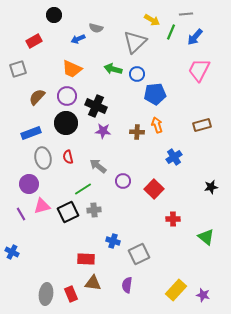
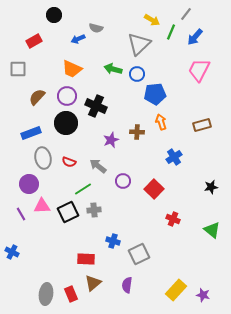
gray line at (186, 14): rotated 48 degrees counterclockwise
gray triangle at (135, 42): moved 4 px right, 2 px down
gray square at (18, 69): rotated 18 degrees clockwise
orange arrow at (157, 125): moved 4 px right, 3 px up
purple star at (103, 131): moved 8 px right, 9 px down; rotated 28 degrees counterclockwise
red semicircle at (68, 157): moved 1 px right, 5 px down; rotated 56 degrees counterclockwise
pink triangle at (42, 206): rotated 12 degrees clockwise
red cross at (173, 219): rotated 24 degrees clockwise
green triangle at (206, 237): moved 6 px right, 7 px up
brown triangle at (93, 283): rotated 48 degrees counterclockwise
